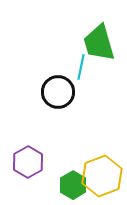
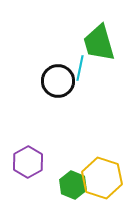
cyan line: moved 1 px left, 1 px down
black circle: moved 11 px up
yellow hexagon: moved 2 px down; rotated 21 degrees counterclockwise
green hexagon: rotated 8 degrees counterclockwise
